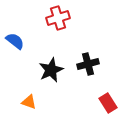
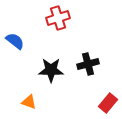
black star: rotated 25 degrees clockwise
red rectangle: rotated 72 degrees clockwise
